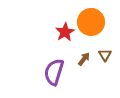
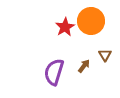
orange circle: moved 1 px up
red star: moved 5 px up
brown arrow: moved 7 px down
